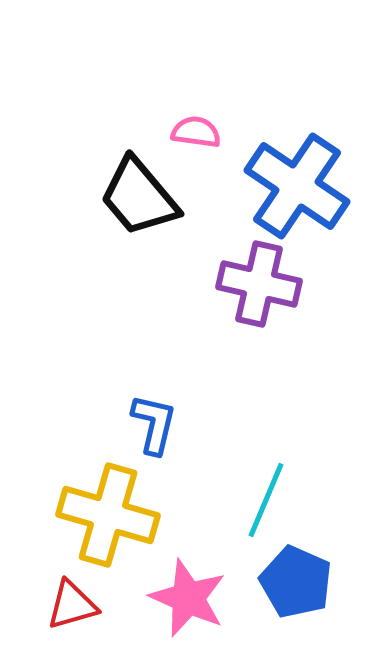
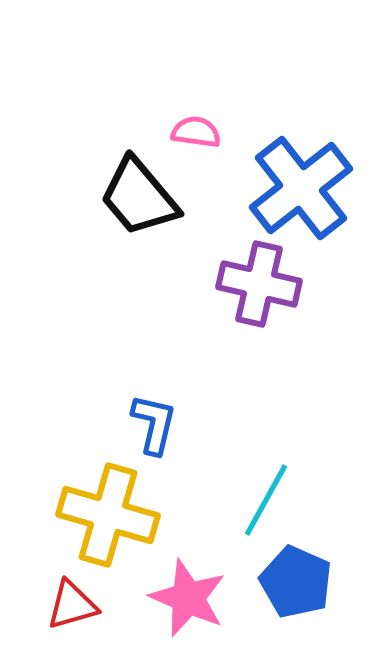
blue cross: moved 4 px right, 2 px down; rotated 18 degrees clockwise
cyan line: rotated 6 degrees clockwise
